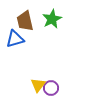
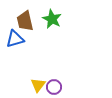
green star: rotated 18 degrees counterclockwise
purple circle: moved 3 px right, 1 px up
